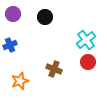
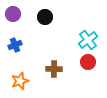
cyan cross: moved 2 px right
blue cross: moved 5 px right
brown cross: rotated 21 degrees counterclockwise
